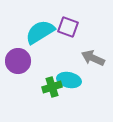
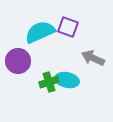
cyan semicircle: rotated 8 degrees clockwise
cyan ellipse: moved 2 px left
green cross: moved 3 px left, 5 px up
